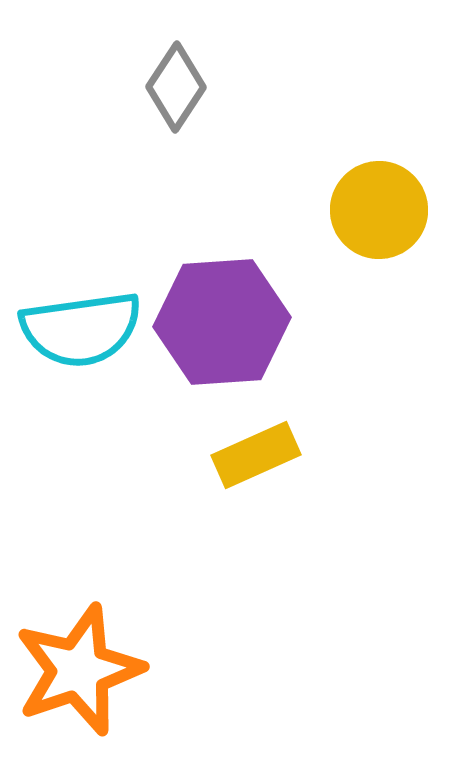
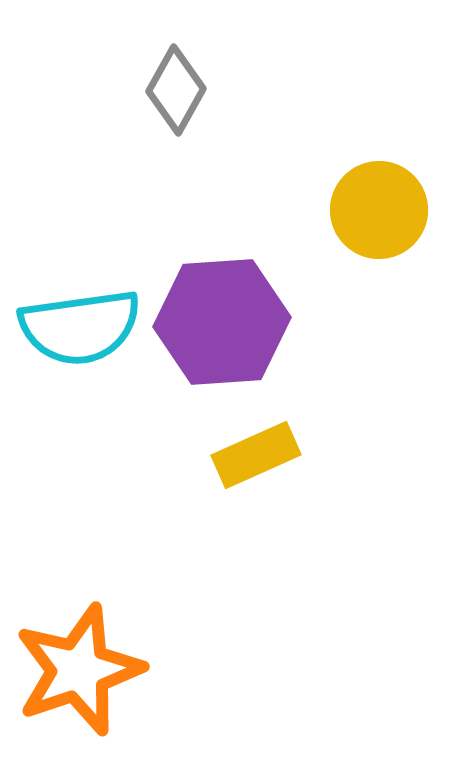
gray diamond: moved 3 px down; rotated 4 degrees counterclockwise
cyan semicircle: moved 1 px left, 2 px up
